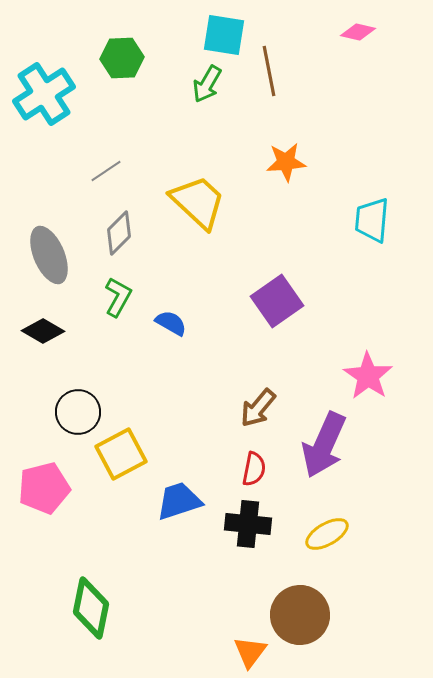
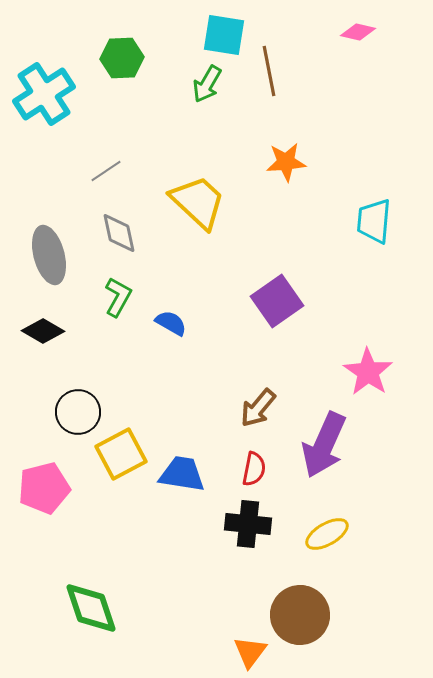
cyan trapezoid: moved 2 px right, 1 px down
gray diamond: rotated 57 degrees counterclockwise
gray ellipse: rotated 8 degrees clockwise
pink star: moved 4 px up
blue trapezoid: moved 3 px right, 27 px up; rotated 27 degrees clockwise
green diamond: rotated 30 degrees counterclockwise
